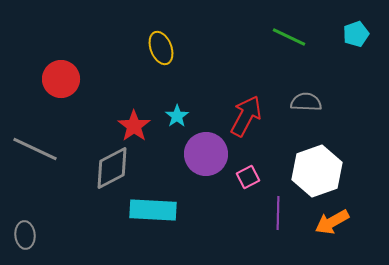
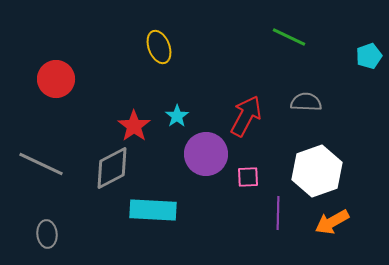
cyan pentagon: moved 13 px right, 22 px down
yellow ellipse: moved 2 px left, 1 px up
red circle: moved 5 px left
gray line: moved 6 px right, 15 px down
pink square: rotated 25 degrees clockwise
gray ellipse: moved 22 px right, 1 px up
